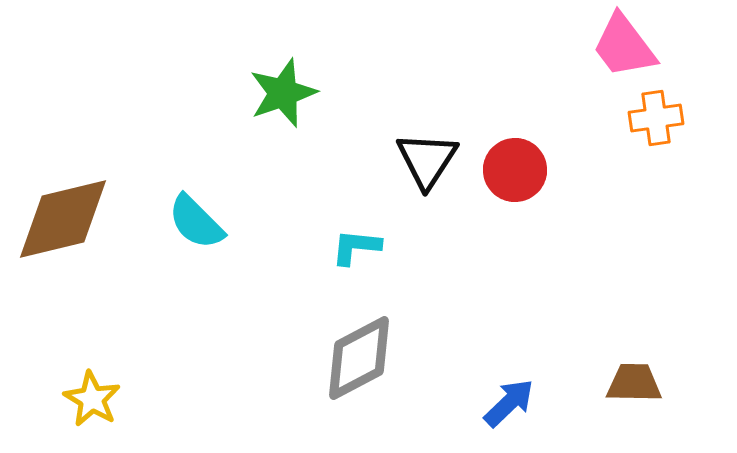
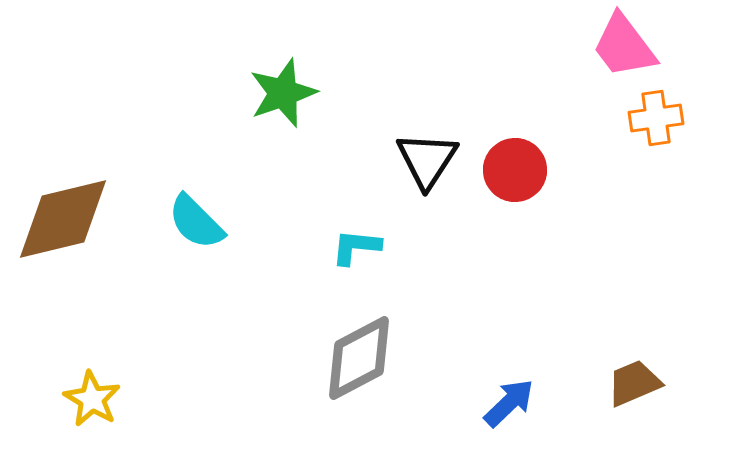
brown trapezoid: rotated 24 degrees counterclockwise
